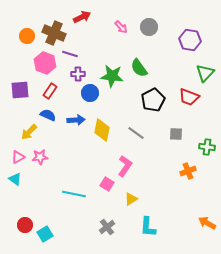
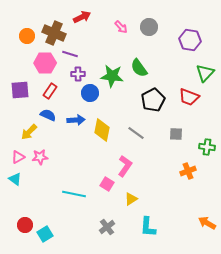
pink hexagon: rotated 20 degrees counterclockwise
